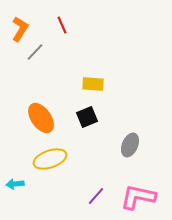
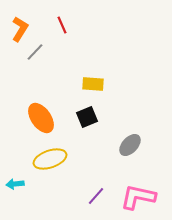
gray ellipse: rotated 20 degrees clockwise
